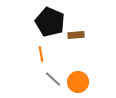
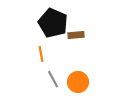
black pentagon: moved 3 px right, 1 px down
gray line: rotated 18 degrees clockwise
